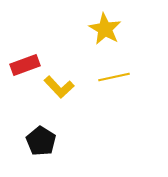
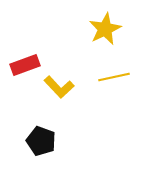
yellow star: rotated 16 degrees clockwise
black pentagon: rotated 12 degrees counterclockwise
